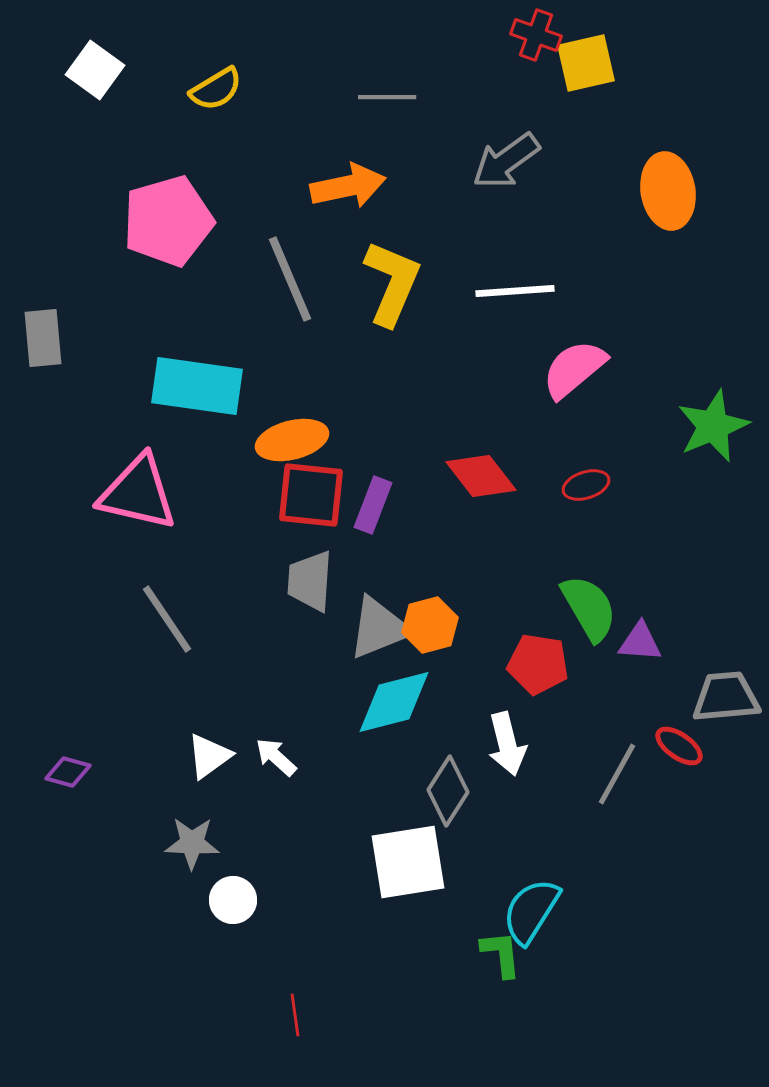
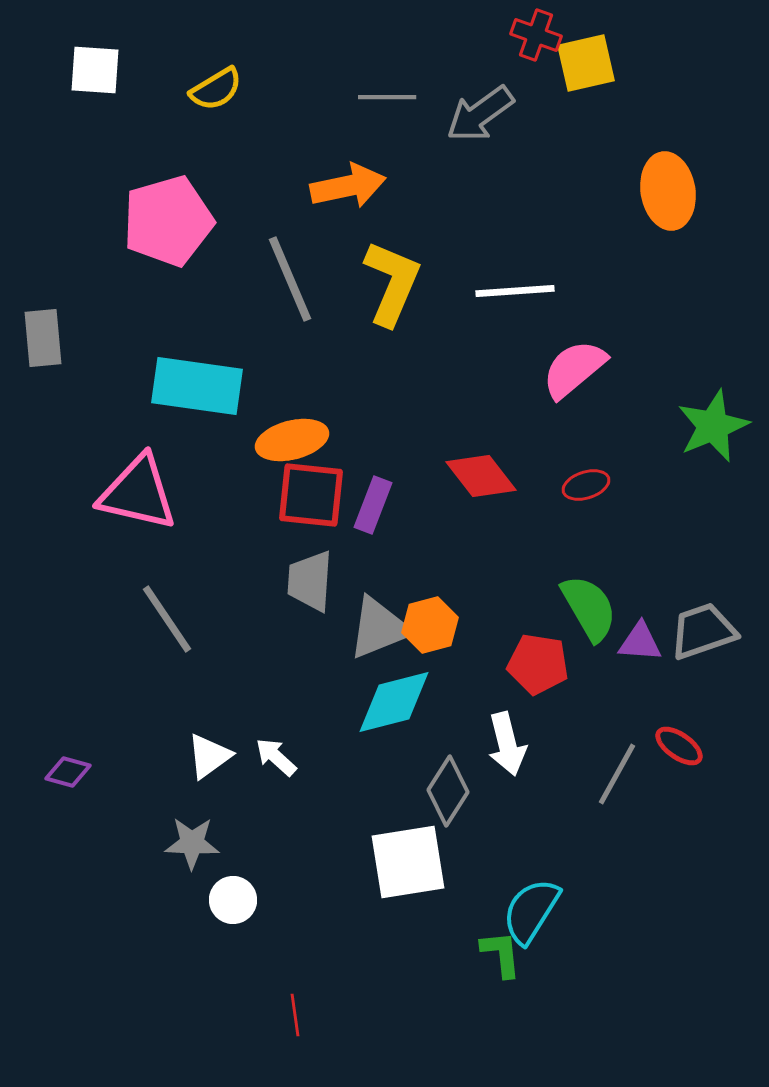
white square at (95, 70): rotated 32 degrees counterclockwise
gray arrow at (506, 161): moved 26 px left, 47 px up
gray trapezoid at (726, 697): moved 23 px left, 66 px up; rotated 14 degrees counterclockwise
